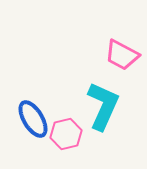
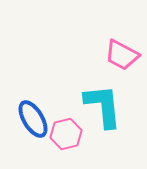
cyan L-shape: rotated 30 degrees counterclockwise
